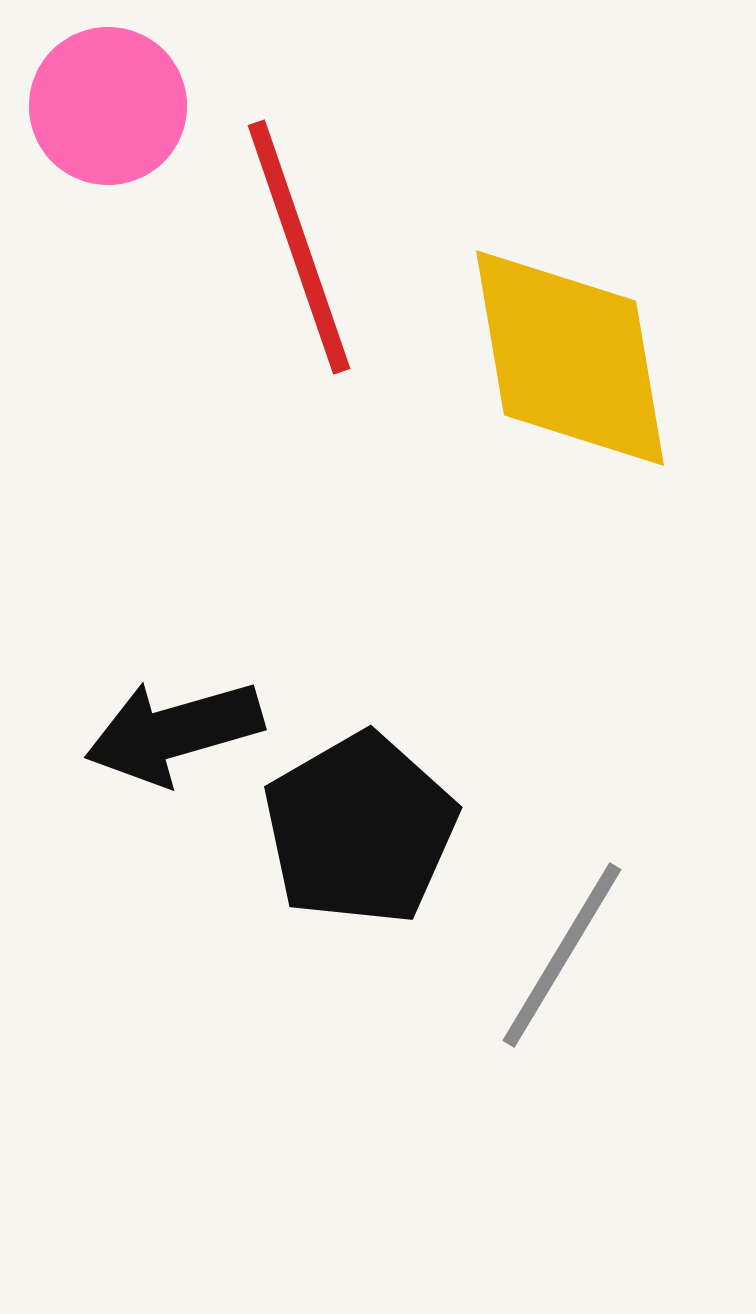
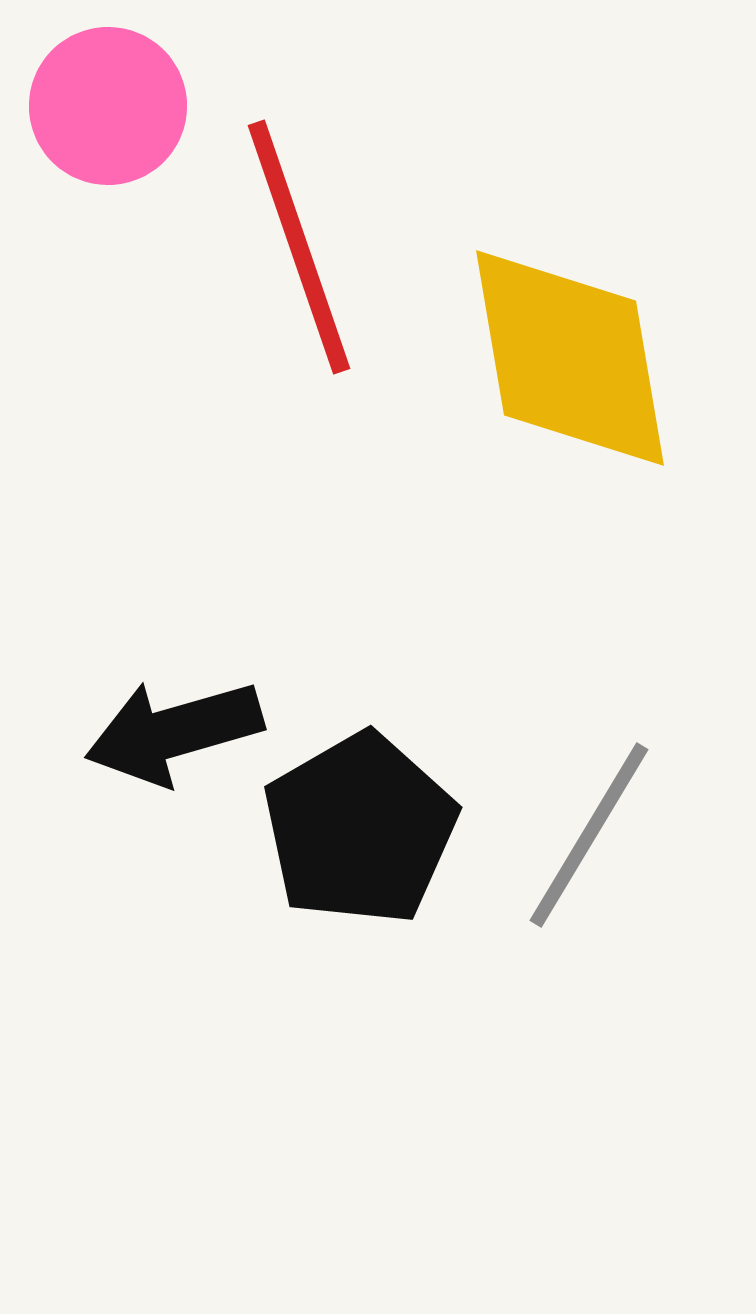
gray line: moved 27 px right, 120 px up
